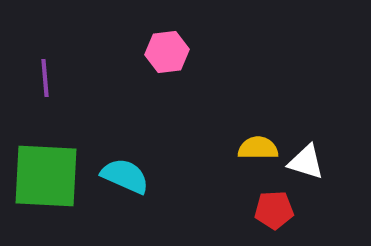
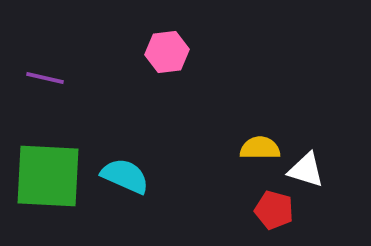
purple line: rotated 72 degrees counterclockwise
yellow semicircle: moved 2 px right
white triangle: moved 8 px down
green square: moved 2 px right
red pentagon: rotated 18 degrees clockwise
